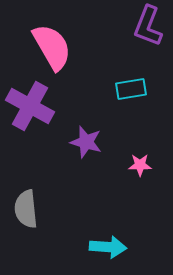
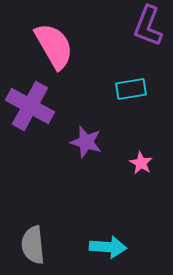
pink semicircle: moved 2 px right, 1 px up
pink star: moved 1 px right, 2 px up; rotated 30 degrees clockwise
gray semicircle: moved 7 px right, 36 px down
